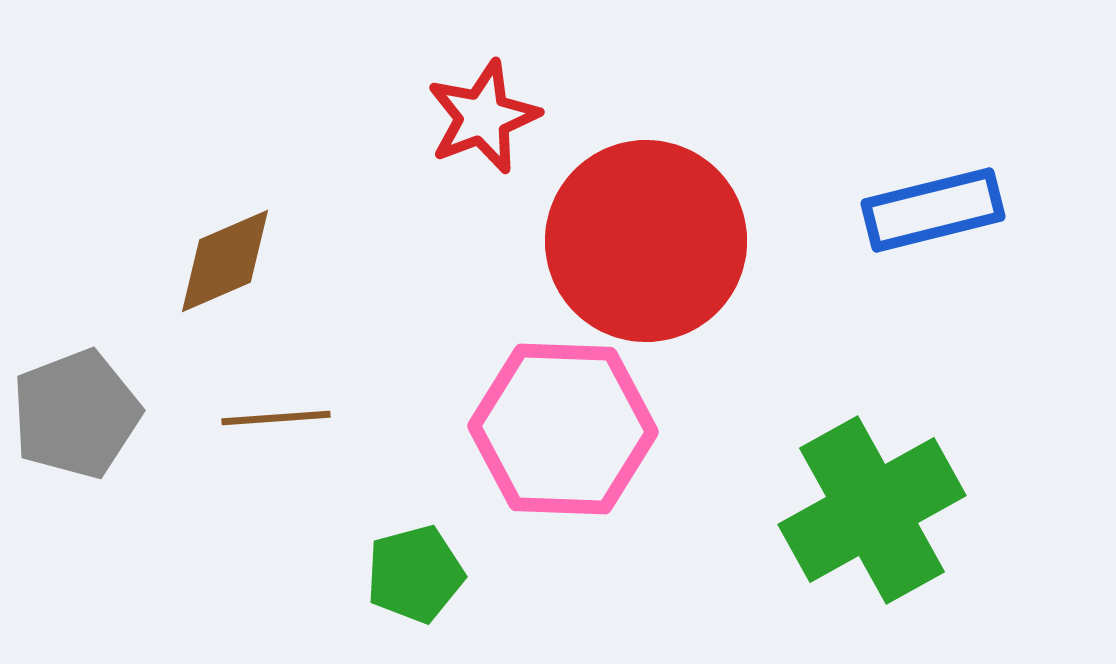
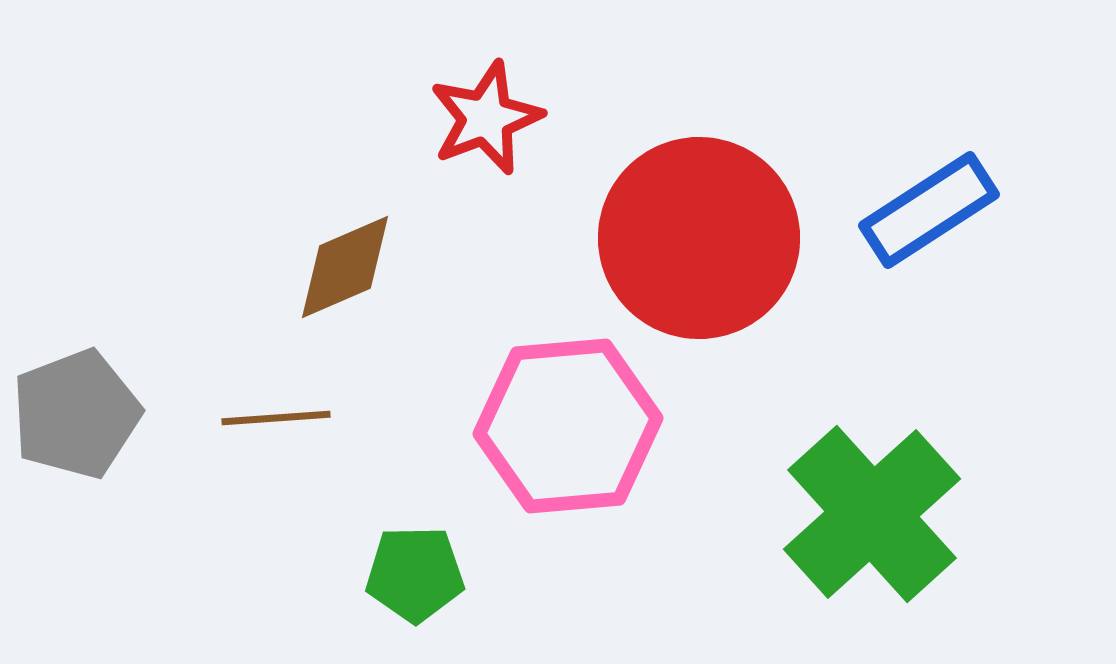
red star: moved 3 px right, 1 px down
blue rectangle: moved 4 px left; rotated 19 degrees counterclockwise
red circle: moved 53 px right, 3 px up
brown diamond: moved 120 px right, 6 px down
pink hexagon: moved 5 px right, 3 px up; rotated 7 degrees counterclockwise
green cross: moved 4 px down; rotated 13 degrees counterclockwise
green pentagon: rotated 14 degrees clockwise
